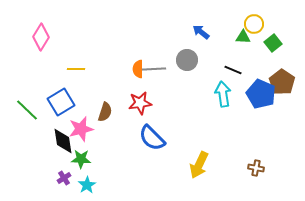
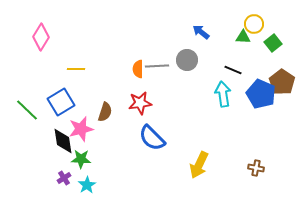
gray line: moved 3 px right, 3 px up
